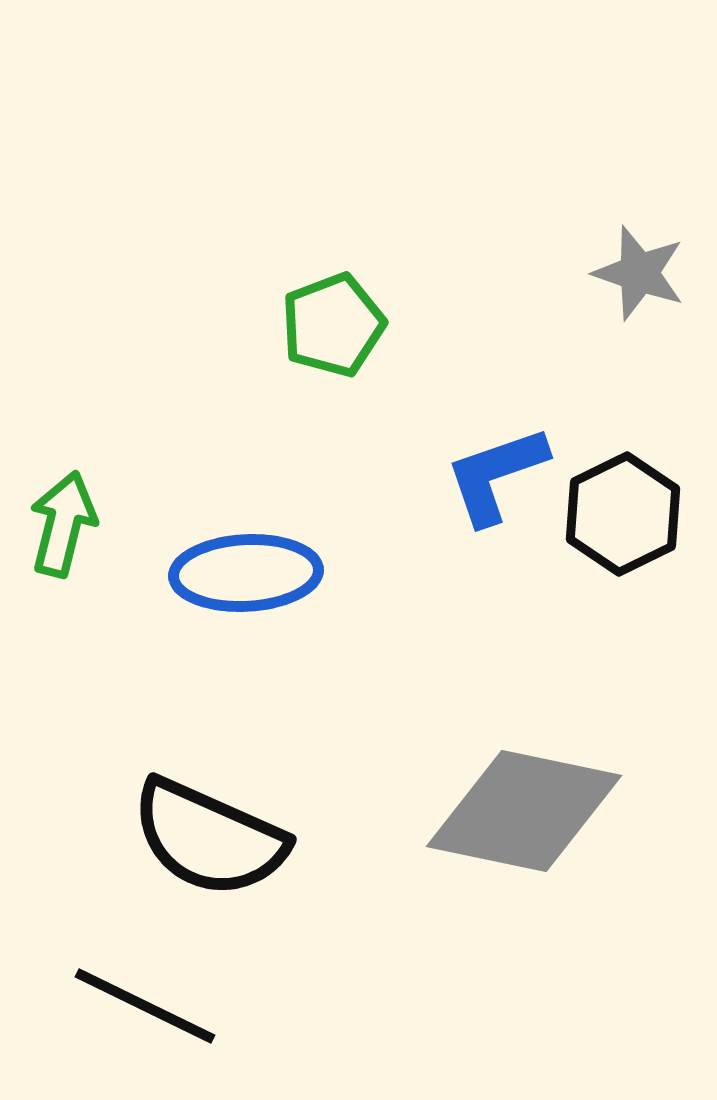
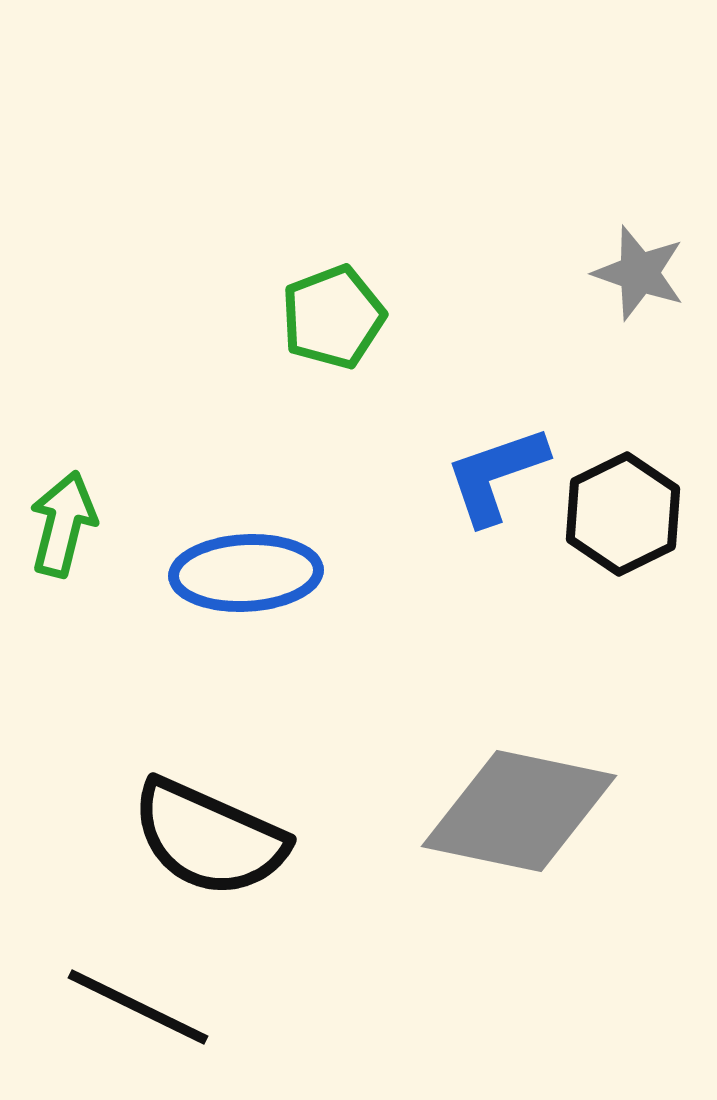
green pentagon: moved 8 px up
gray diamond: moved 5 px left
black line: moved 7 px left, 1 px down
